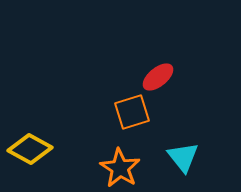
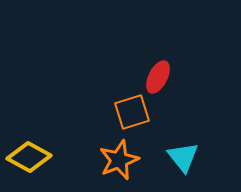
red ellipse: rotated 24 degrees counterclockwise
yellow diamond: moved 1 px left, 8 px down
orange star: moved 1 px left, 8 px up; rotated 18 degrees clockwise
